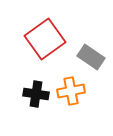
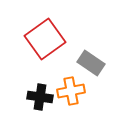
gray rectangle: moved 6 px down
black cross: moved 4 px right, 3 px down
